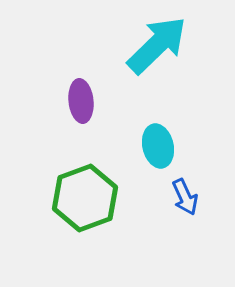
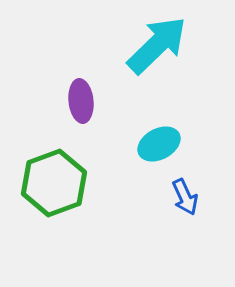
cyan ellipse: moved 1 px right, 2 px up; rotated 75 degrees clockwise
green hexagon: moved 31 px left, 15 px up
